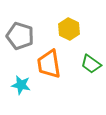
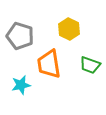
green trapezoid: moved 1 px left, 1 px down; rotated 15 degrees counterclockwise
cyan star: rotated 24 degrees counterclockwise
